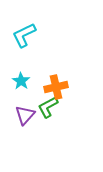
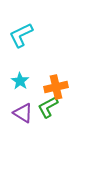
cyan L-shape: moved 3 px left
cyan star: moved 1 px left
purple triangle: moved 2 px left, 2 px up; rotated 40 degrees counterclockwise
